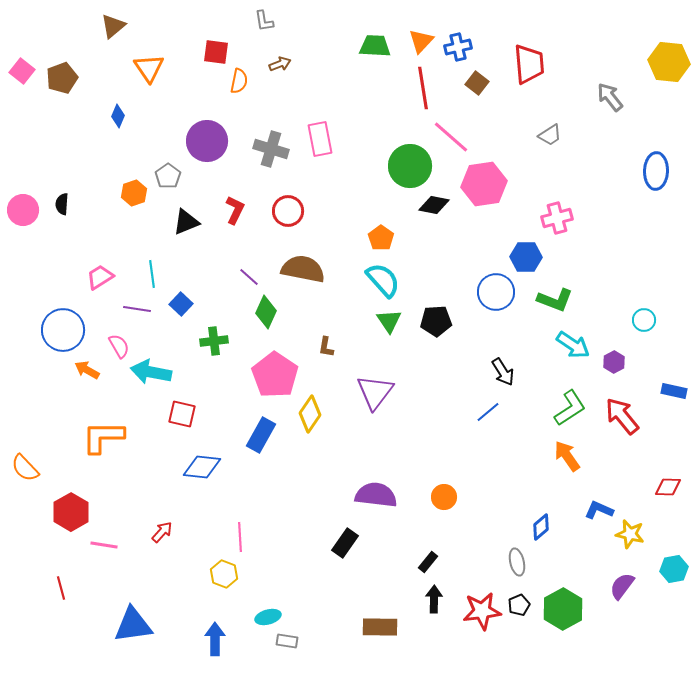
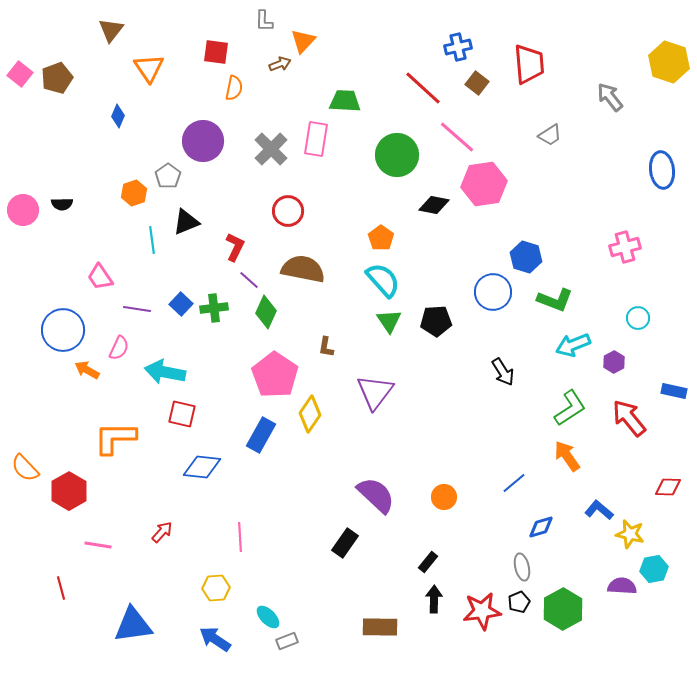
gray L-shape at (264, 21): rotated 10 degrees clockwise
brown triangle at (113, 26): moved 2 px left, 4 px down; rotated 12 degrees counterclockwise
orange triangle at (421, 41): moved 118 px left
green trapezoid at (375, 46): moved 30 px left, 55 px down
yellow hexagon at (669, 62): rotated 12 degrees clockwise
pink square at (22, 71): moved 2 px left, 3 px down
brown pentagon at (62, 78): moved 5 px left
orange semicircle at (239, 81): moved 5 px left, 7 px down
red line at (423, 88): rotated 39 degrees counterclockwise
pink line at (451, 137): moved 6 px right
pink rectangle at (320, 139): moved 4 px left; rotated 20 degrees clockwise
purple circle at (207, 141): moved 4 px left
gray cross at (271, 149): rotated 28 degrees clockwise
green circle at (410, 166): moved 13 px left, 11 px up
blue ellipse at (656, 171): moved 6 px right, 1 px up; rotated 9 degrees counterclockwise
black semicircle at (62, 204): rotated 95 degrees counterclockwise
red L-shape at (235, 210): moved 37 px down
pink cross at (557, 218): moved 68 px right, 29 px down
blue hexagon at (526, 257): rotated 16 degrees clockwise
cyan line at (152, 274): moved 34 px up
pink trapezoid at (100, 277): rotated 92 degrees counterclockwise
purple line at (249, 277): moved 3 px down
blue circle at (496, 292): moved 3 px left
cyan circle at (644, 320): moved 6 px left, 2 px up
green cross at (214, 341): moved 33 px up
cyan arrow at (573, 345): rotated 124 degrees clockwise
pink semicircle at (119, 346): moved 2 px down; rotated 55 degrees clockwise
cyan arrow at (151, 372): moved 14 px right
blue line at (488, 412): moved 26 px right, 71 px down
red arrow at (622, 416): moved 7 px right, 2 px down
orange L-shape at (103, 437): moved 12 px right, 1 px down
purple semicircle at (376, 495): rotated 36 degrees clockwise
blue L-shape at (599, 510): rotated 16 degrees clockwise
red hexagon at (71, 512): moved 2 px left, 21 px up
blue diamond at (541, 527): rotated 24 degrees clockwise
pink line at (104, 545): moved 6 px left
gray ellipse at (517, 562): moved 5 px right, 5 px down
cyan hexagon at (674, 569): moved 20 px left
yellow hexagon at (224, 574): moved 8 px left, 14 px down; rotated 24 degrees counterclockwise
purple semicircle at (622, 586): rotated 56 degrees clockwise
black pentagon at (519, 605): moved 3 px up
cyan ellipse at (268, 617): rotated 60 degrees clockwise
blue arrow at (215, 639): rotated 56 degrees counterclockwise
gray rectangle at (287, 641): rotated 30 degrees counterclockwise
